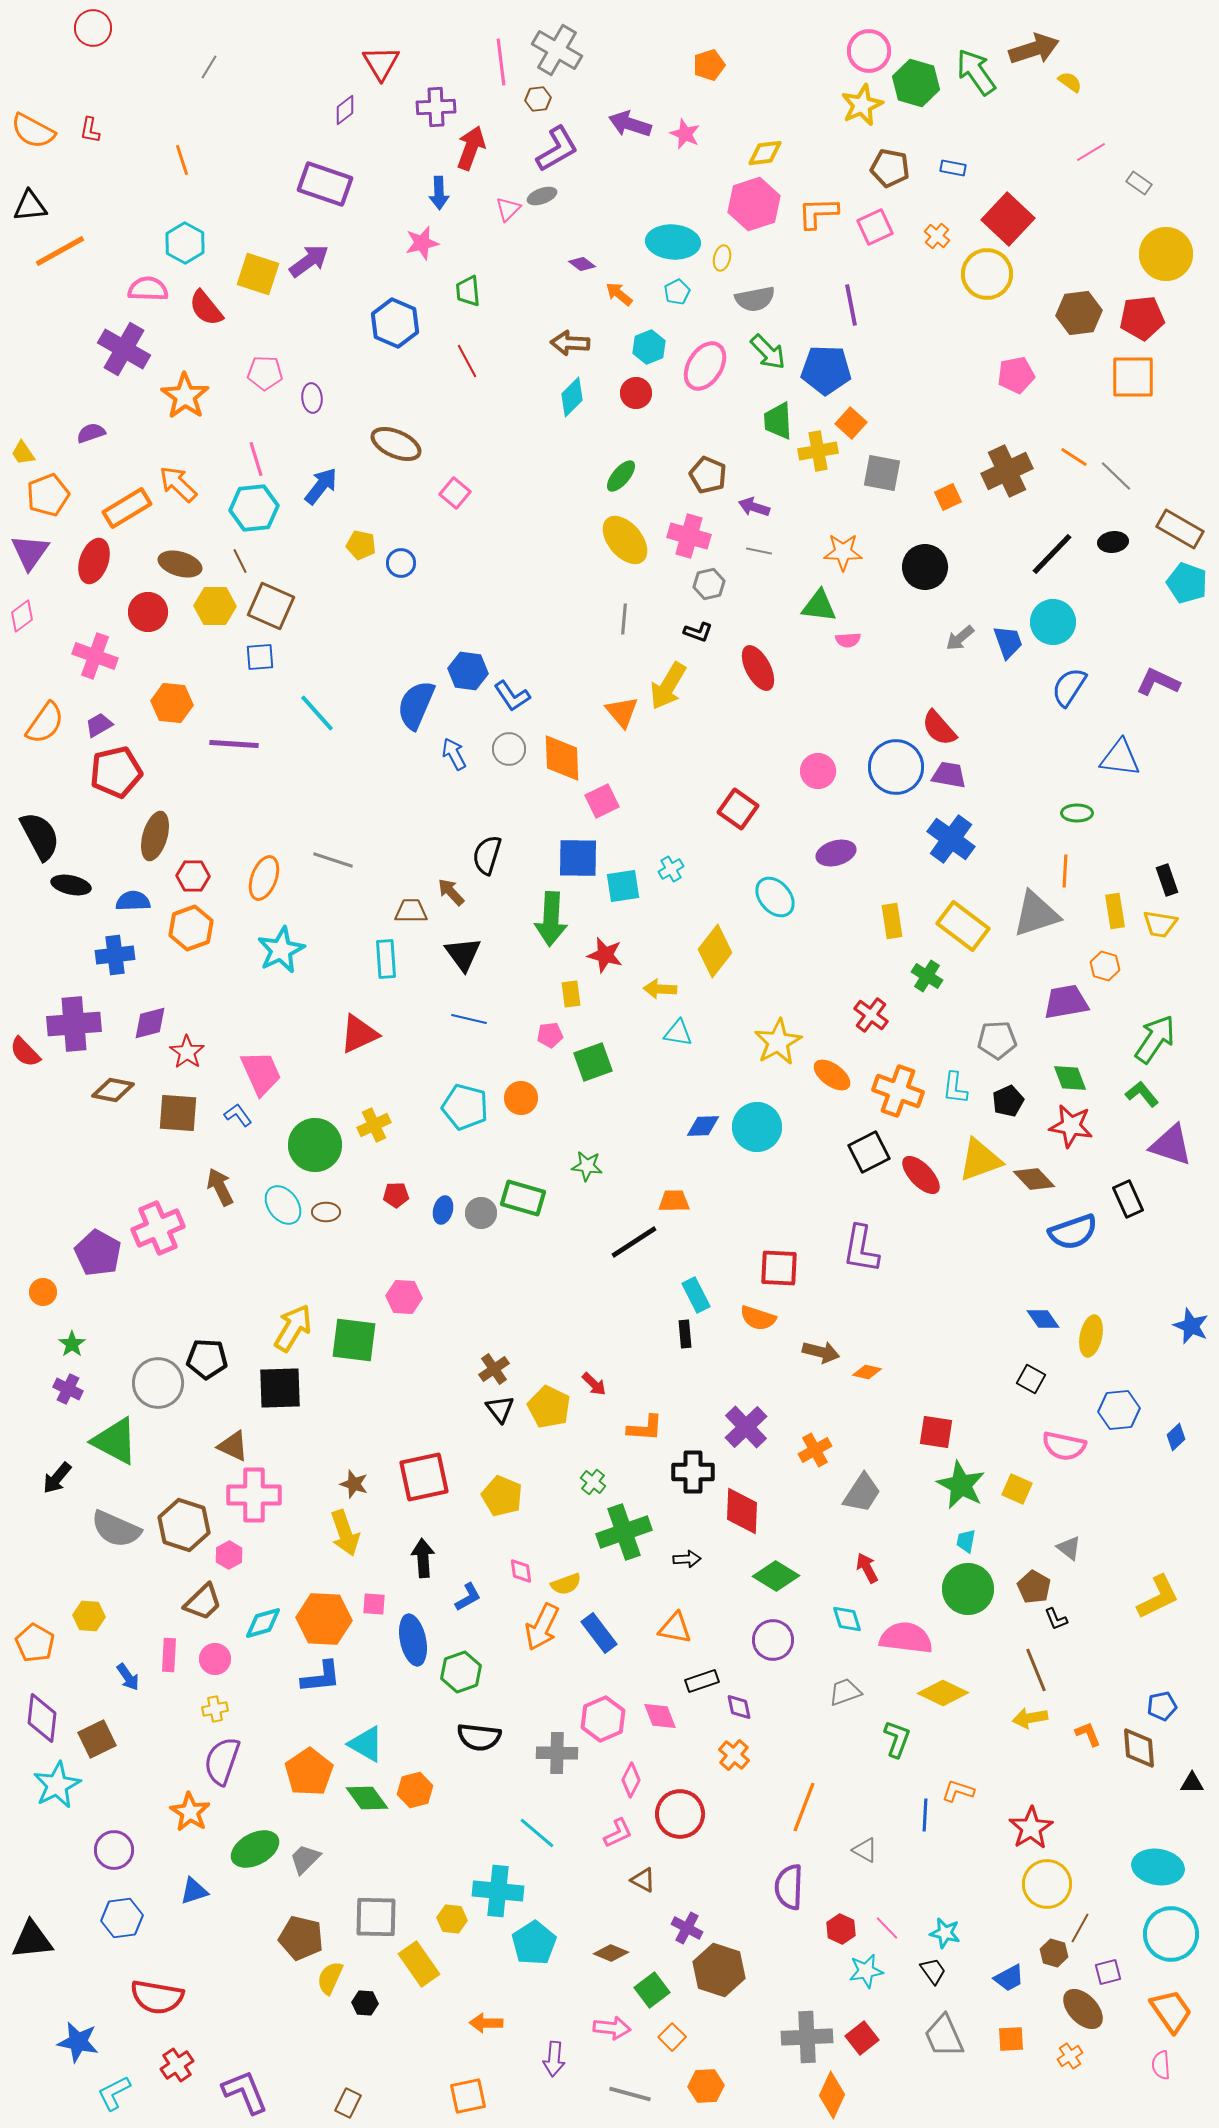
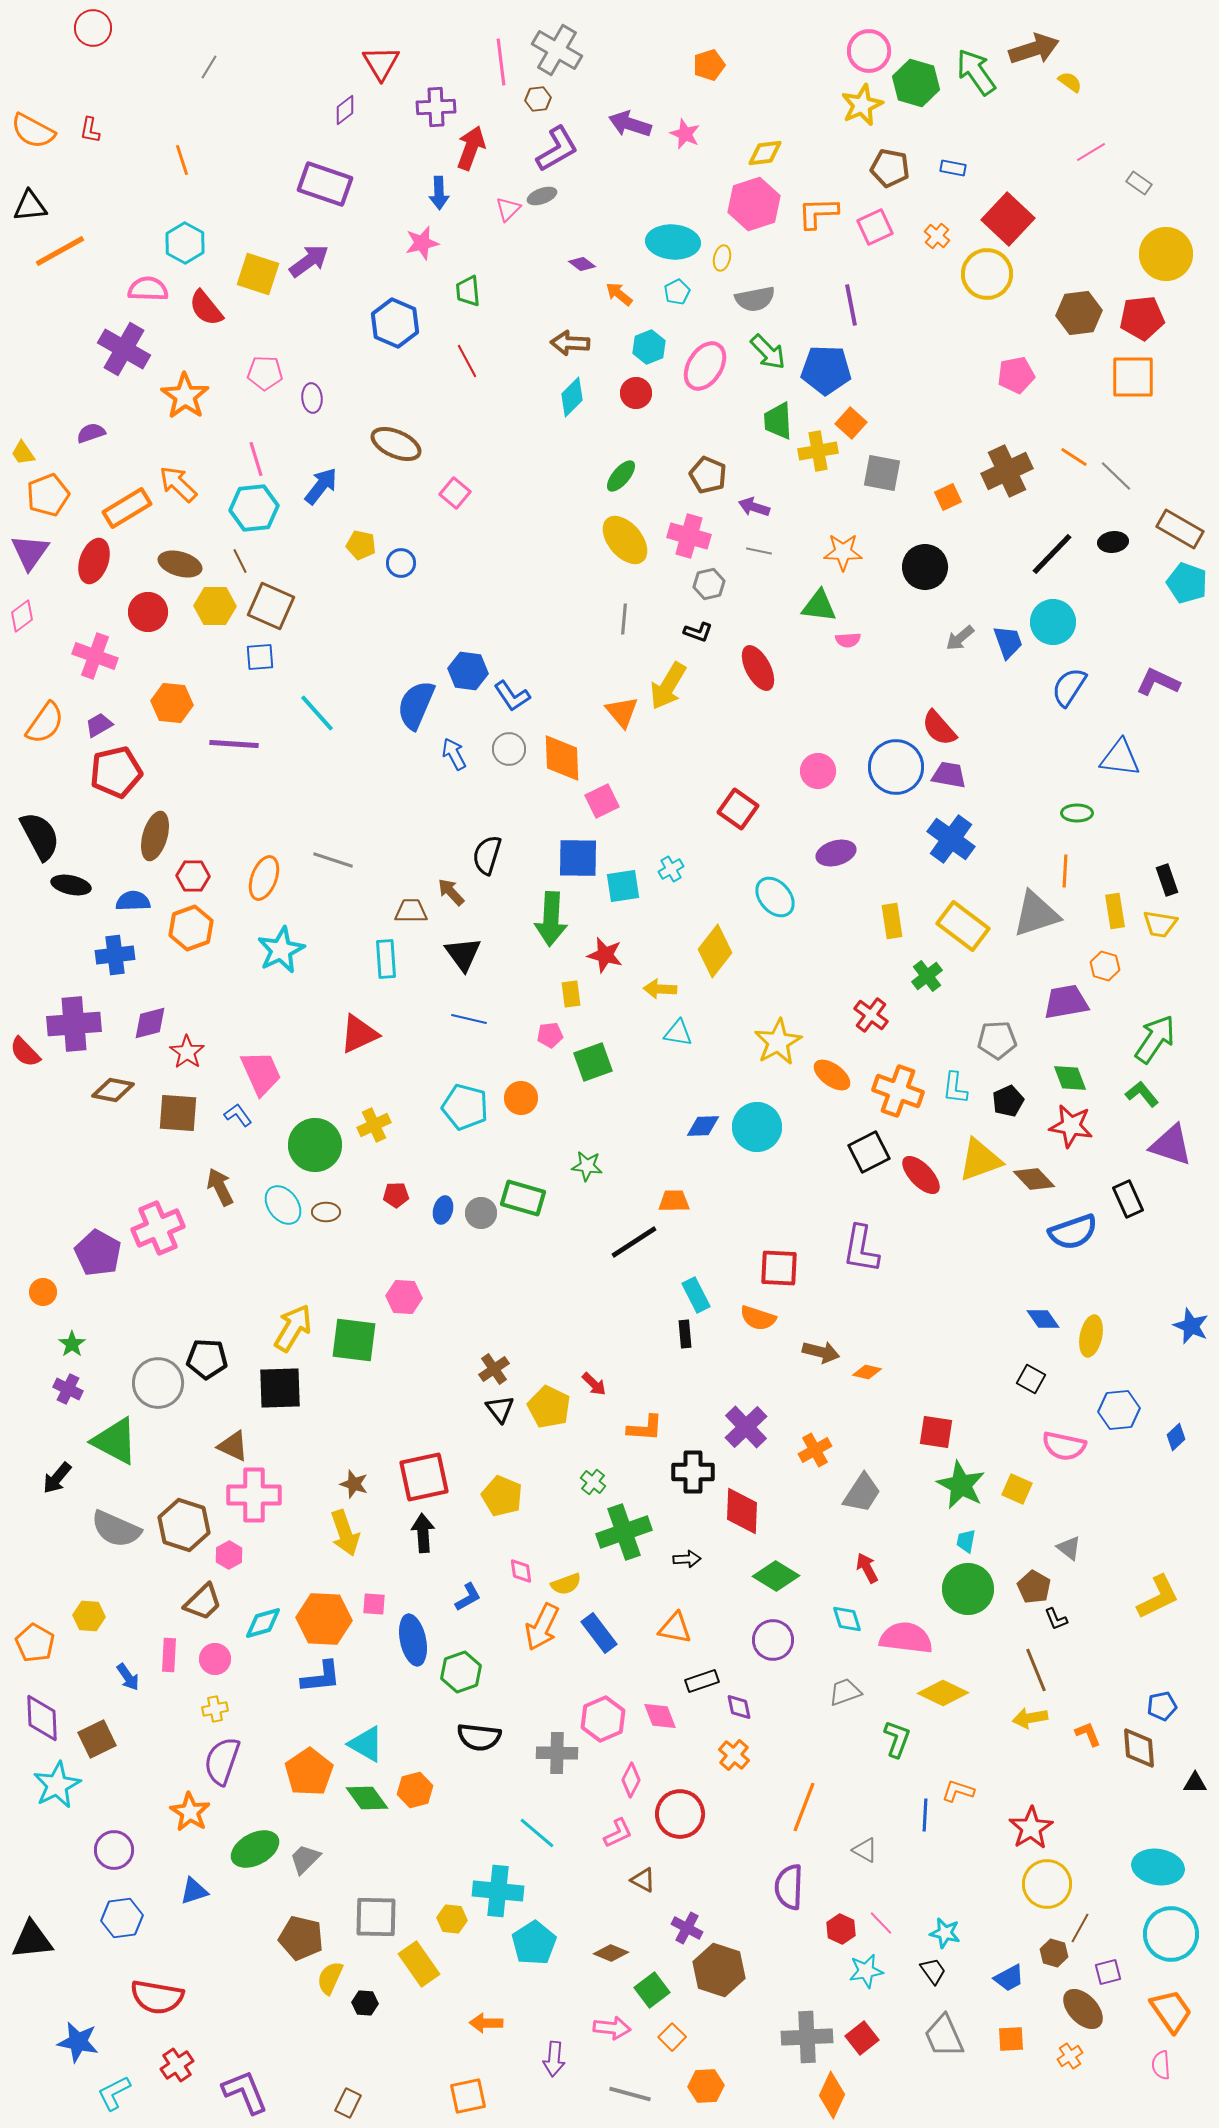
green cross at (927, 976): rotated 20 degrees clockwise
black arrow at (423, 1558): moved 25 px up
purple diamond at (42, 1718): rotated 9 degrees counterclockwise
black triangle at (1192, 1783): moved 3 px right
pink line at (887, 1928): moved 6 px left, 5 px up
